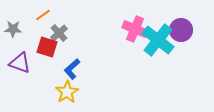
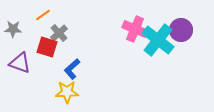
yellow star: rotated 30 degrees clockwise
